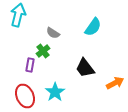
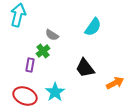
gray semicircle: moved 1 px left, 2 px down
red ellipse: rotated 45 degrees counterclockwise
